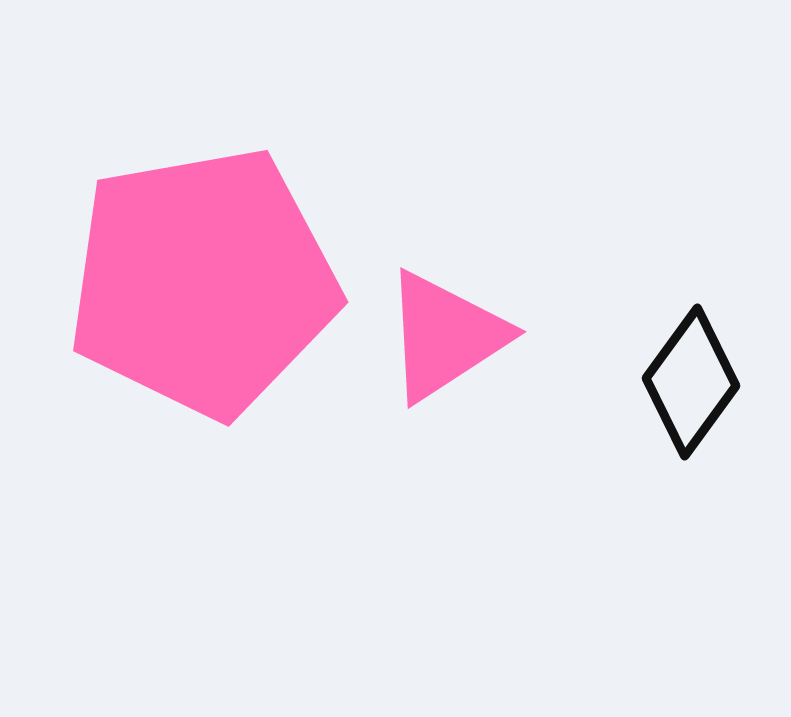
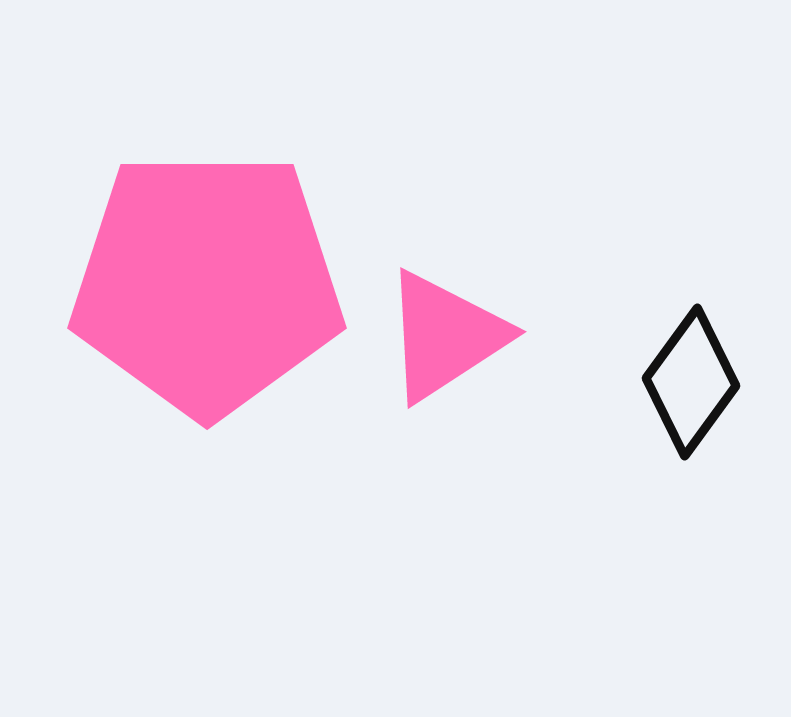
pink pentagon: moved 4 px right, 1 px down; rotated 10 degrees clockwise
